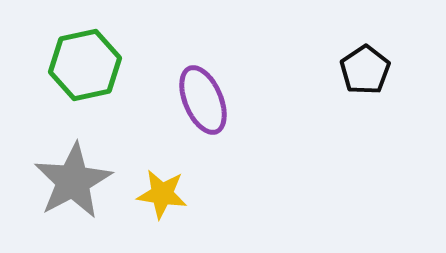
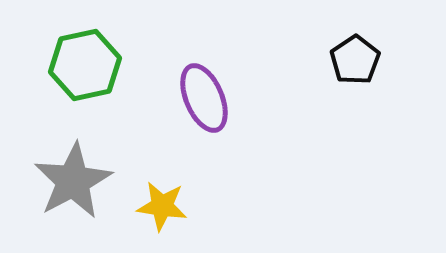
black pentagon: moved 10 px left, 10 px up
purple ellipse: moved 1 px right, 2 px up
yellow star: moved 12 px down
